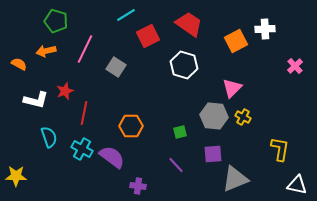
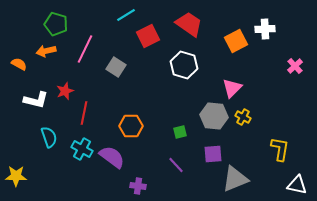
green pentagon: moved 3 px down
